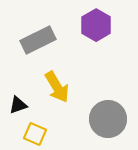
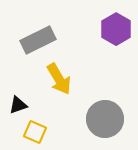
purple hexagon: moved 20 px right, 4 px down
yellow arrow: moved 2 px right, 8 px up
gray circle: moved 3 px left
yellow square: moved 2 px up
